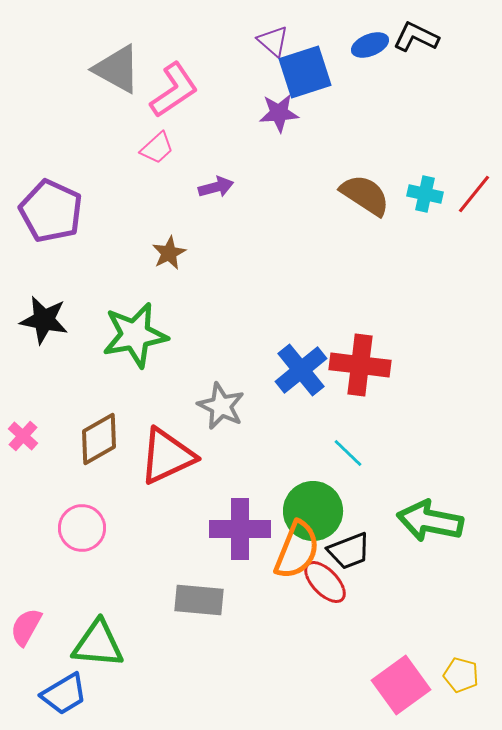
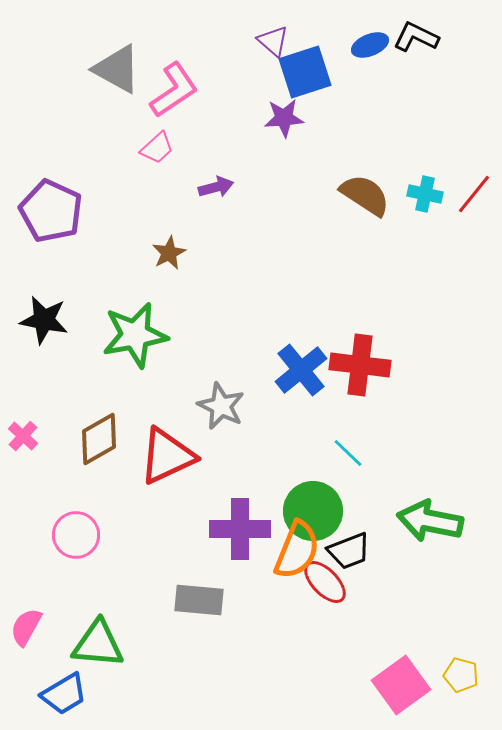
purple star: moved 5 px right, 5 px down
pink circle: moved 6 px left, 7 px down
